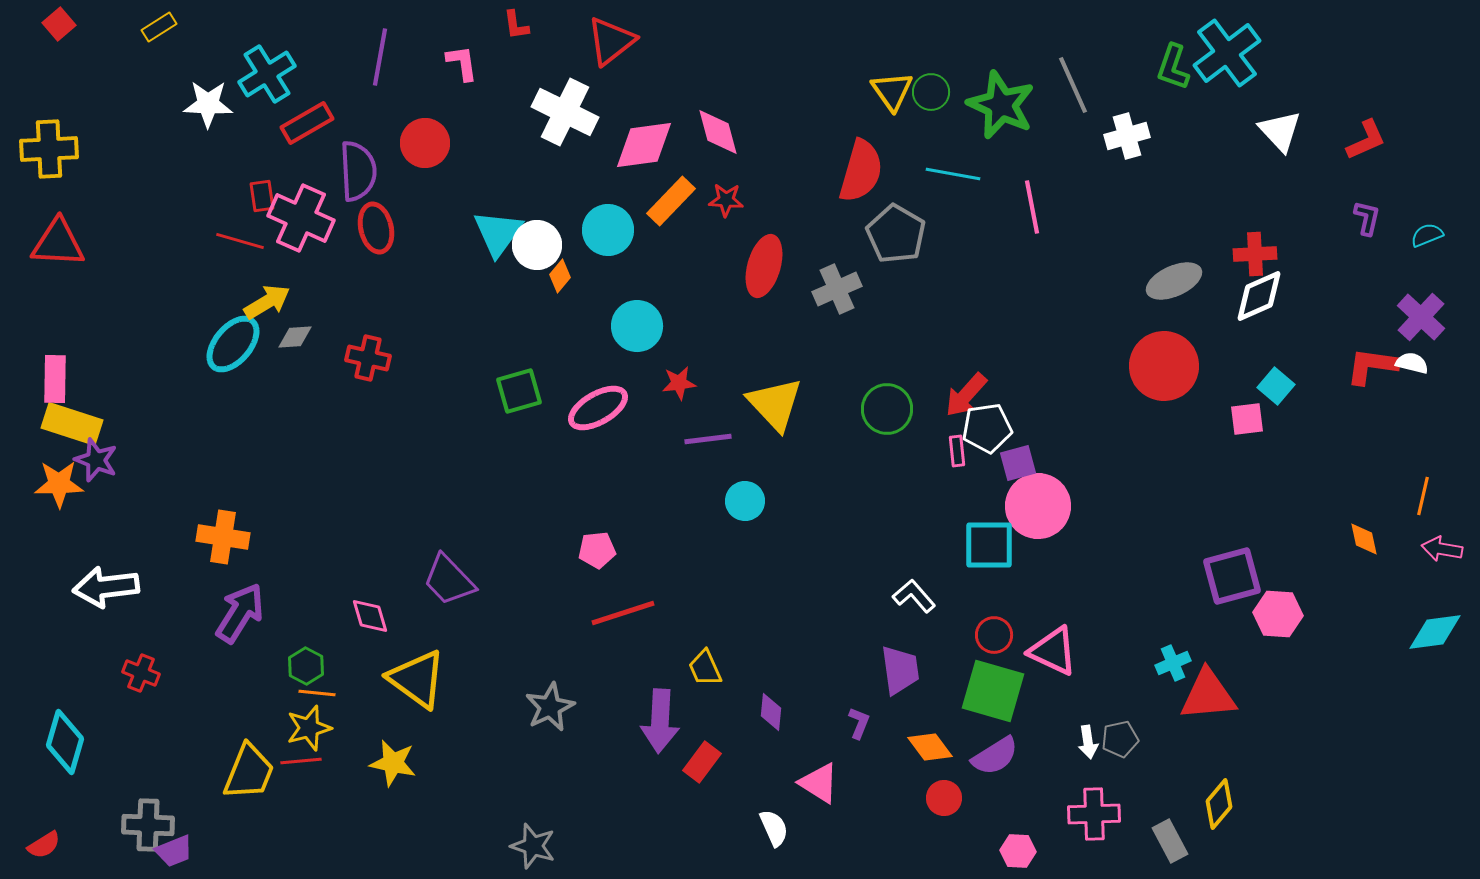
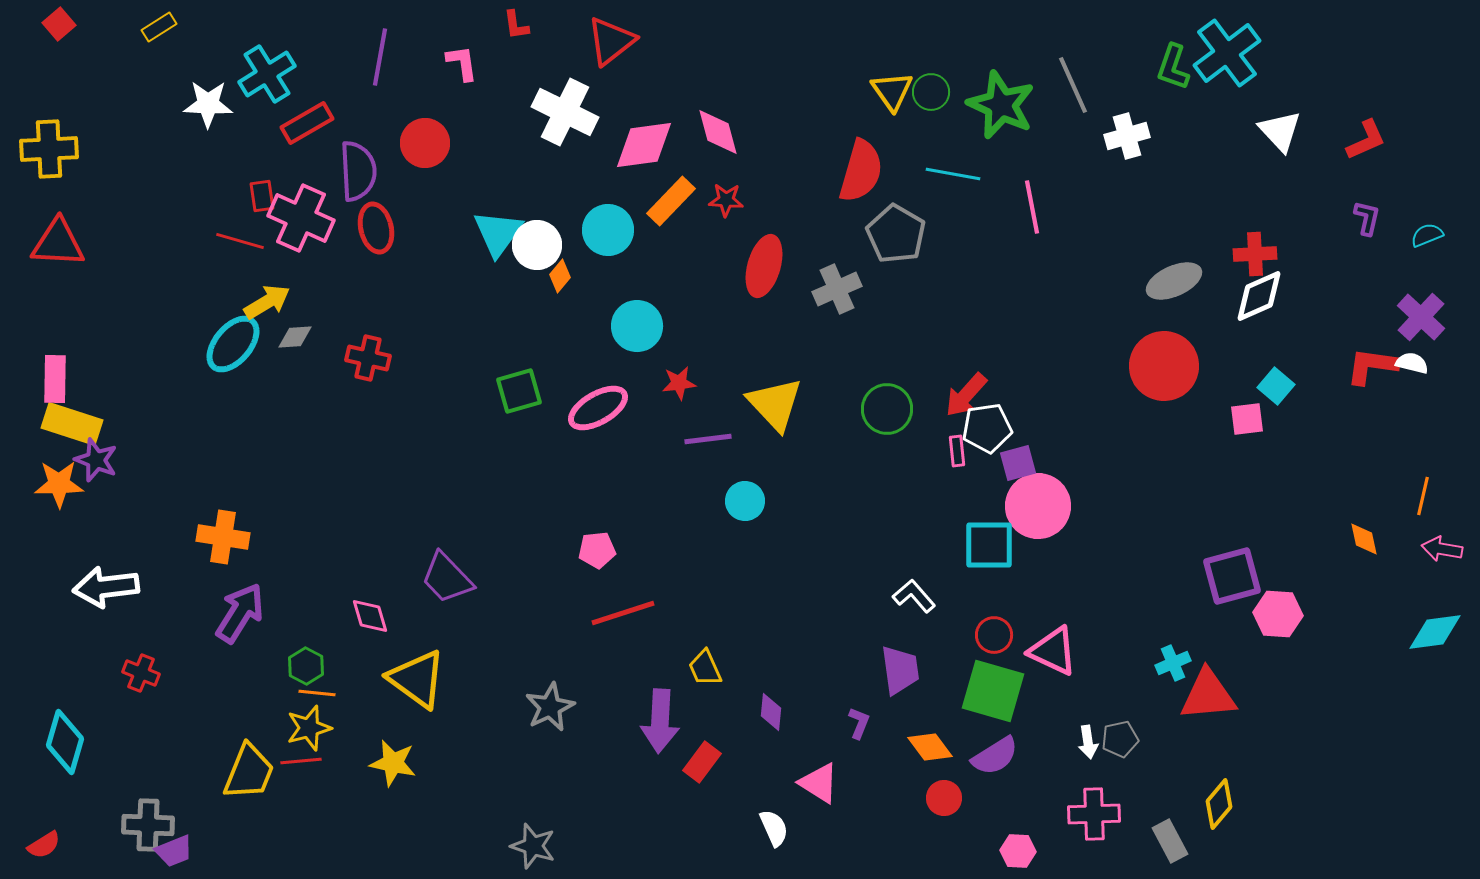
purple trapezoid at (449, 580): moved 2 px left, 2 px up
